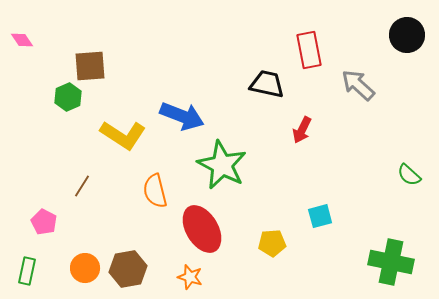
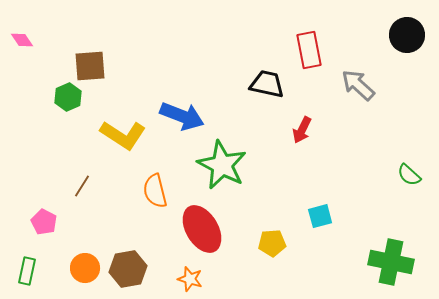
orange star: moved 2 px down
